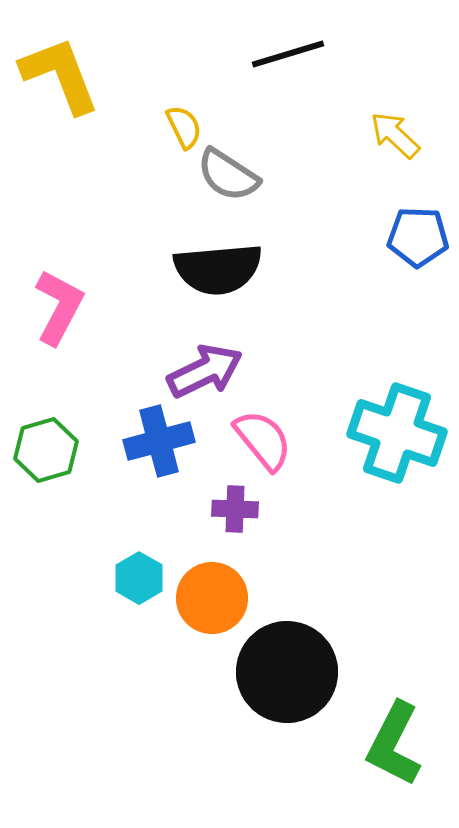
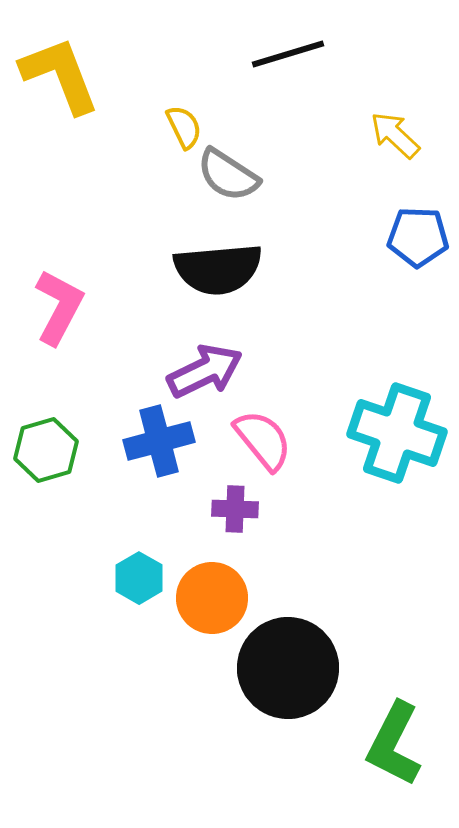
black circle: moved 1 px right, 4 px up
